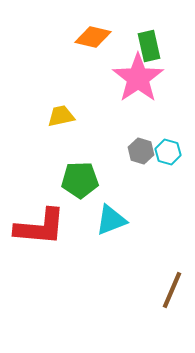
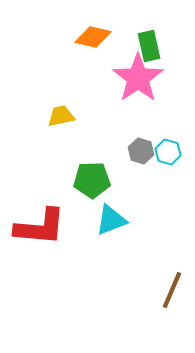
green pentagon: moved 12 px right
